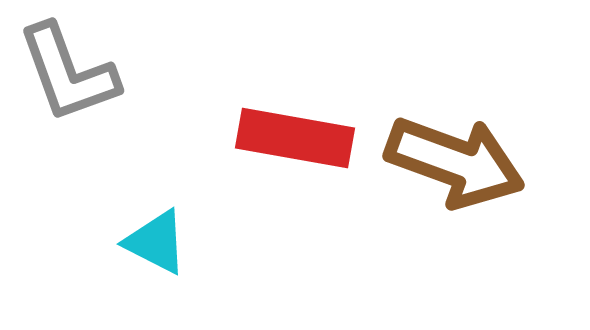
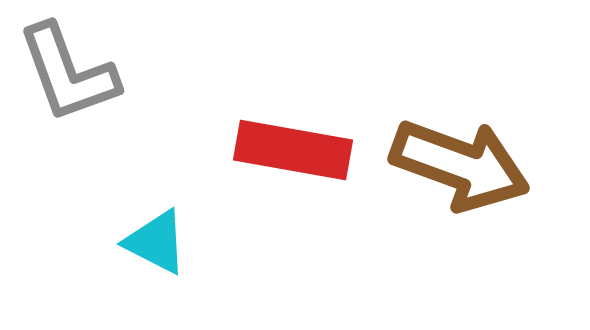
red rectangle: moved 2 px left, 12 px down
brown arrow: moved 5 px right, 3 px down
